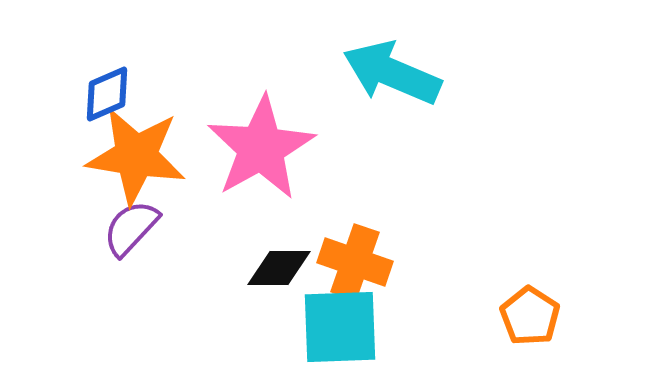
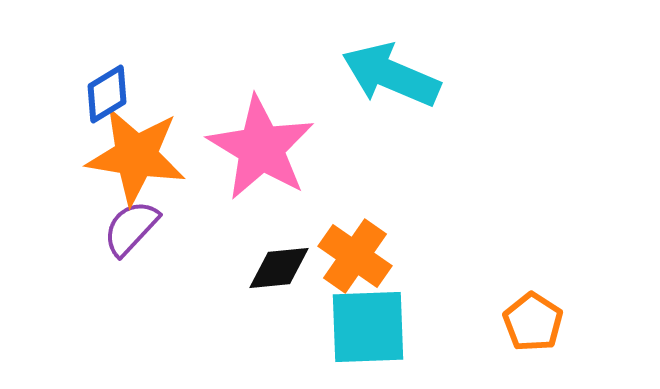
cyan arrow: moved 1 px left, 2 px down
blue diamond: rotated 8 degrees counterclockwise
pink star: rotated 12 degrees counterclockwise
orange cross: moved 6 px up; rotated 16 degrees clockwise
black diamond: rotated 6 degrees counterclockwise
orange pentagon: moved 3 px right, 6 px down
cyan square: moved 28 px right
